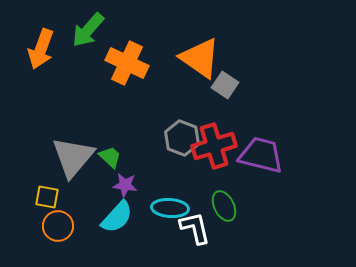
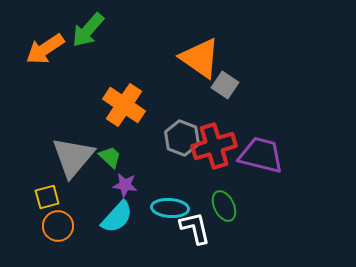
orange arrow: moved 4 px right; rotated 36 degrees clockwise
orange cross: moved 3 px left, 42 px down; rotated 9 degrees clockwise
yellow square: rotated 25 degrees counterclockwise
